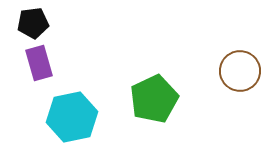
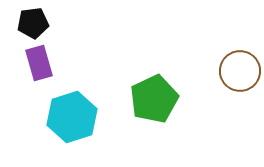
cyan hexagon: rotated 6 degrees counterclockwise
